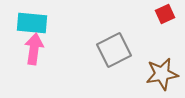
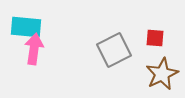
red square: moved 10 px left, 24 px down; rotated 30 degrees clockwise
cyan rectangle: moved 6 px left, 4 px down
brown star: rotated 16 degrees counterclockwise
